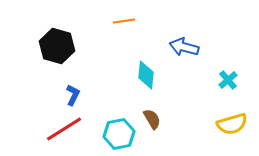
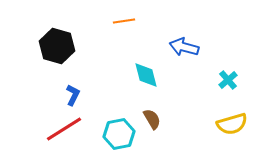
cyan diamond: rotated 20 degrees counterclockwise
